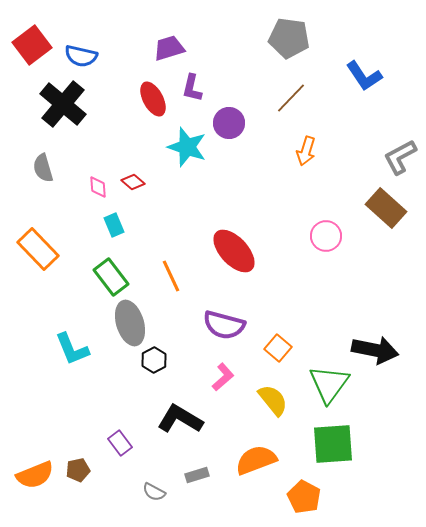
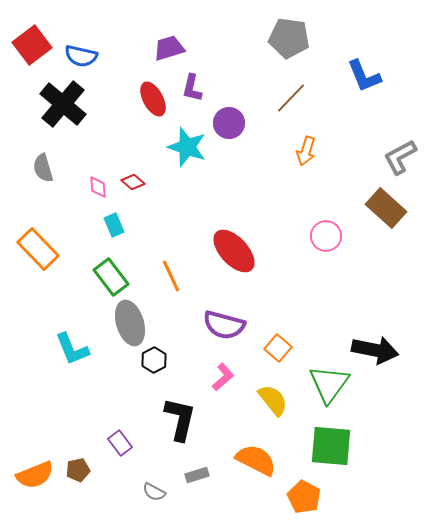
blue L-shape at (364, 76): rotated 12 degrees clockwise
black L-shape at (180, 419): rotated 72 degrees clockwise
green square at (333, 444): moved 2 px left, 2 px down; rotated 9 degrees clockwise
orange semicircle at (256, 460): rotated 48 degrees clockwise
